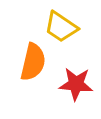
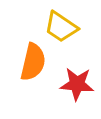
red star: moved 1 px right
